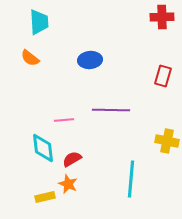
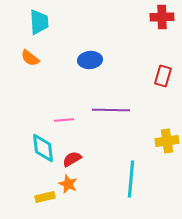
yellow cross: rotated 20 degrees counterclockwise
